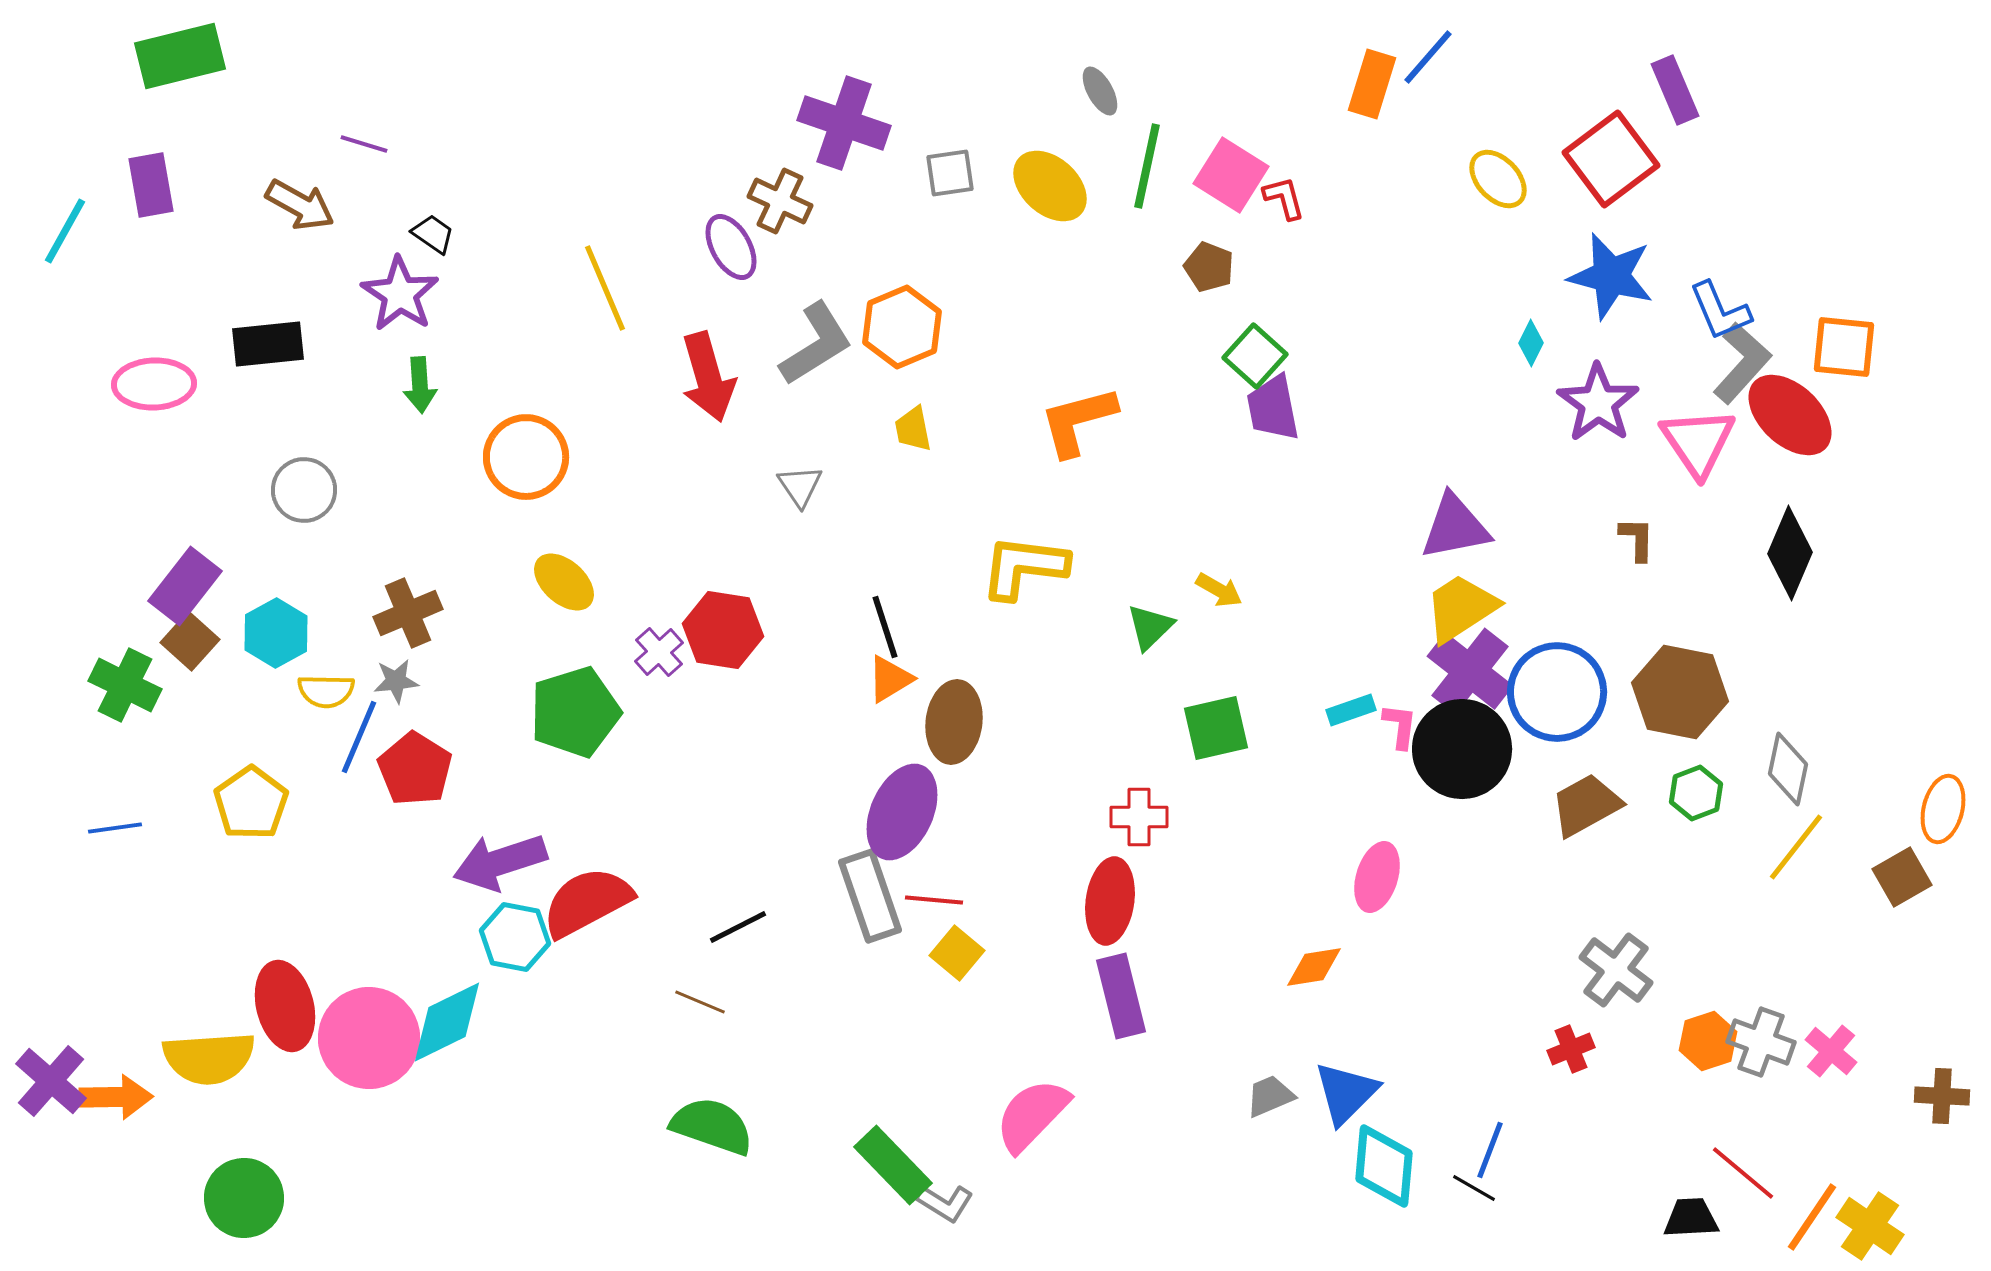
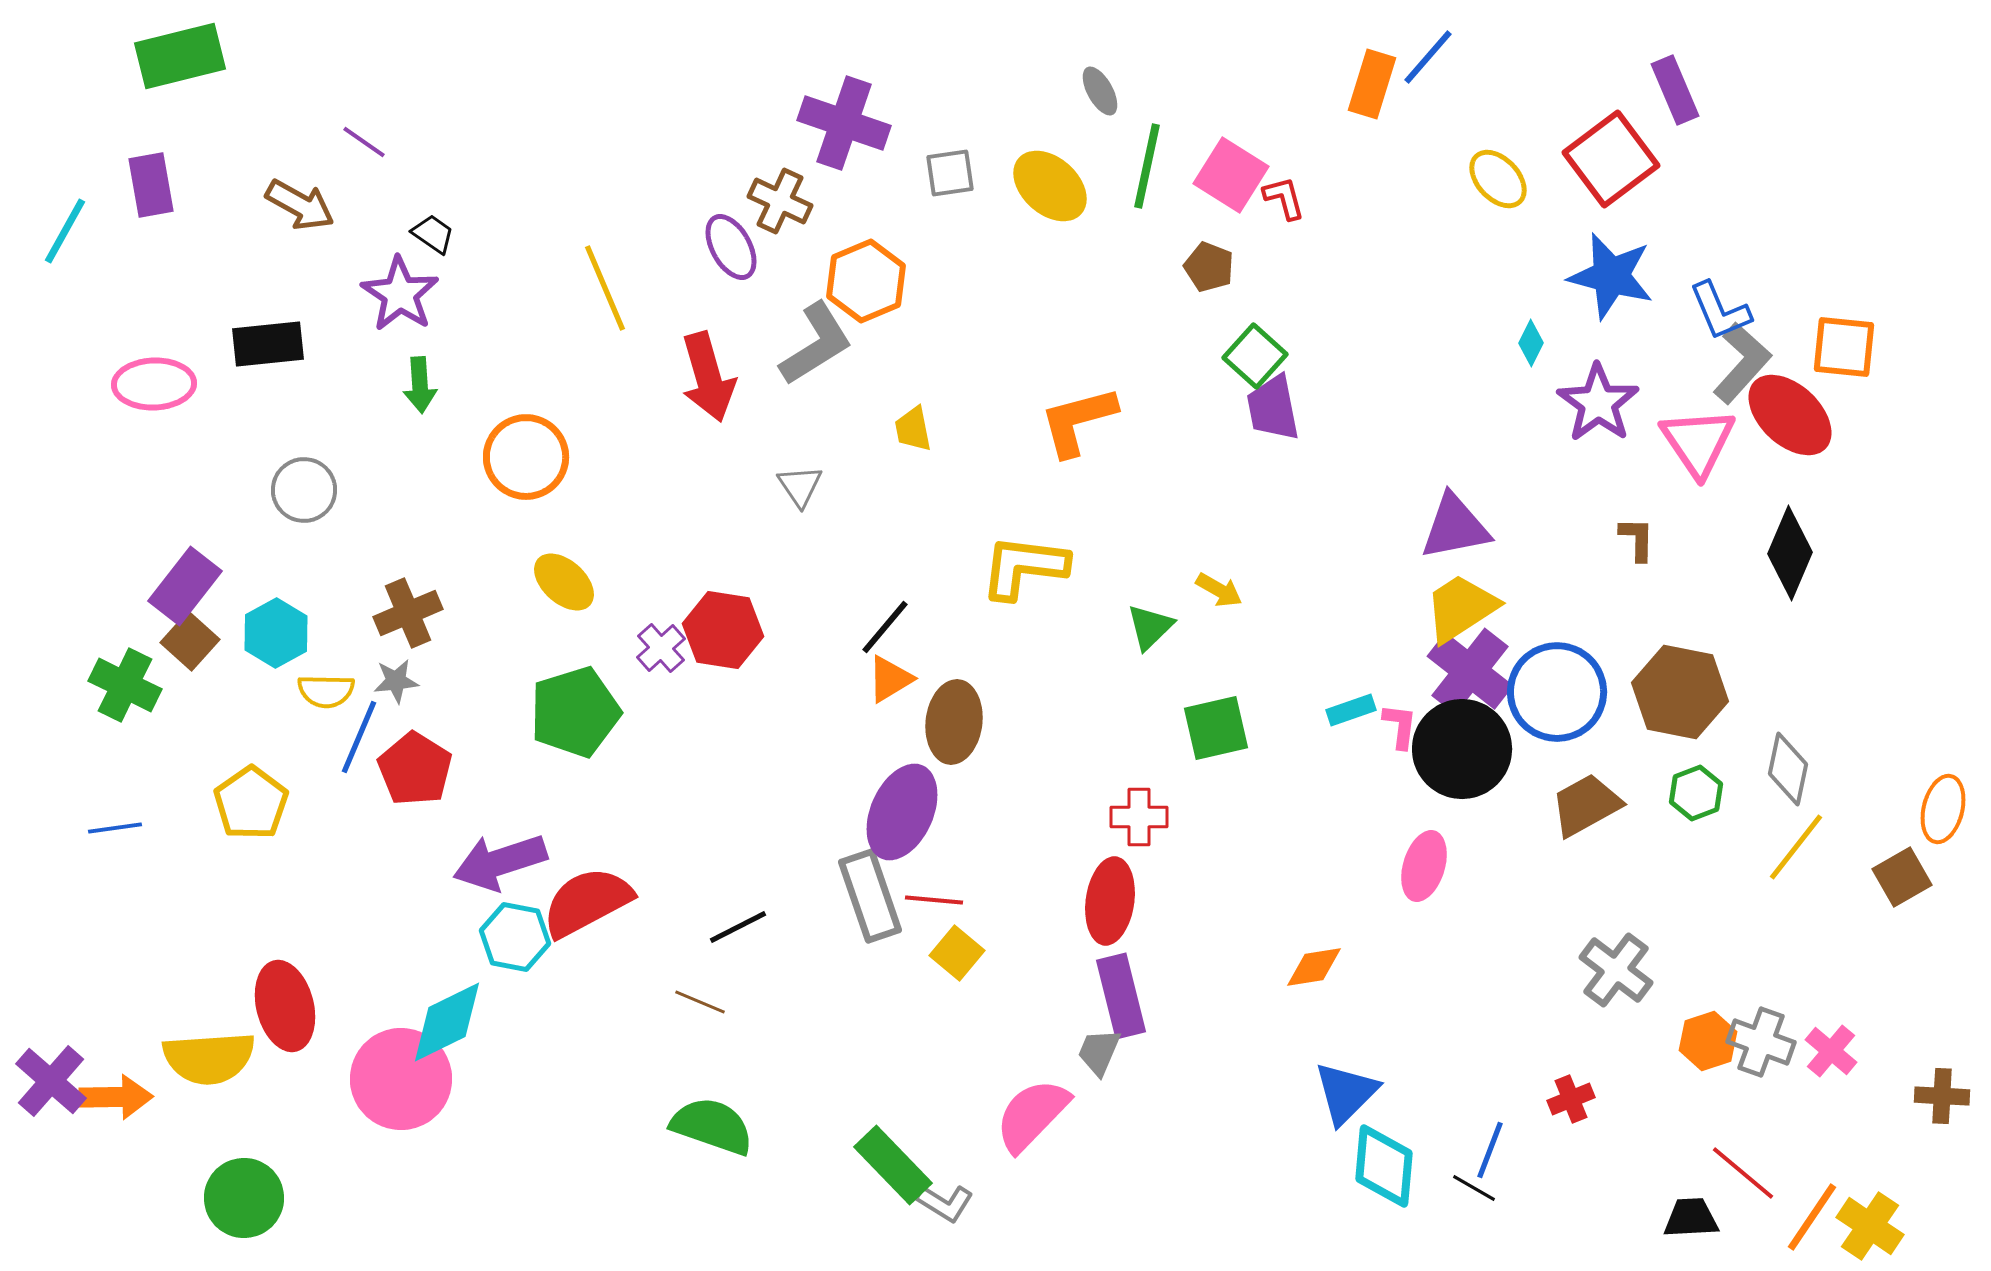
purple line at (364, 144): moved 2 px up; rotated 18 degrees clockwise
orange hexagon at (902, 327): moved 36 px left, 46 px up
black line at (885, 627): rotated 58 degrees clockwise
purple cross at (659, 652): moved 2 px right, 4 px up
pink ellipse at (1377, 877): moved 47 px right, 11 px up
pink circle at (369, 1038): moved 32 px right, 41 px down
red cross at (1571, 1049): moved 50 px down
gray trapezoid at (1270, 1096): moved 171 px left, 44 px up; rotated 44 degrees counterclockwise
